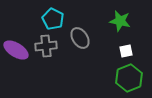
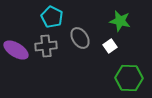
cyan pentagon: moved 1 px left, 2 px up
white square: moved 16 px left, 5 px up; rotated 24 degrees counterclockwise
green hexagon: rotated 24 degrees clockwise
